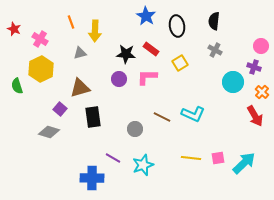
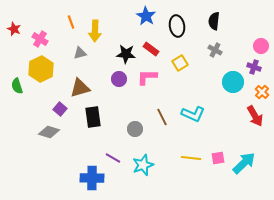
brown line: rotated 36 degrees clockwise
